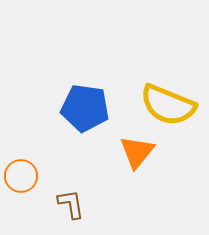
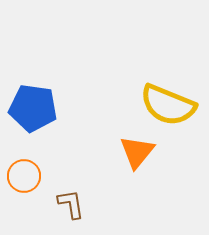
blue pentagon: moved 52 px left
orange circle: moved 3 px right
